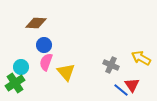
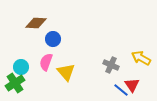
blue circle: moved 9 px right, 6 px up
